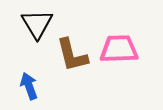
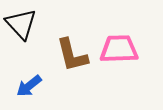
black triangle: moved 16 px left; rotated 12 degrees counterclockwise
blue arrow: rotated 108 degrees counterclockwise
